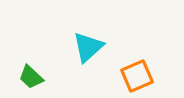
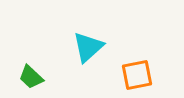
orange square: moved 1 px up; rotated 12 degrees clockwise
